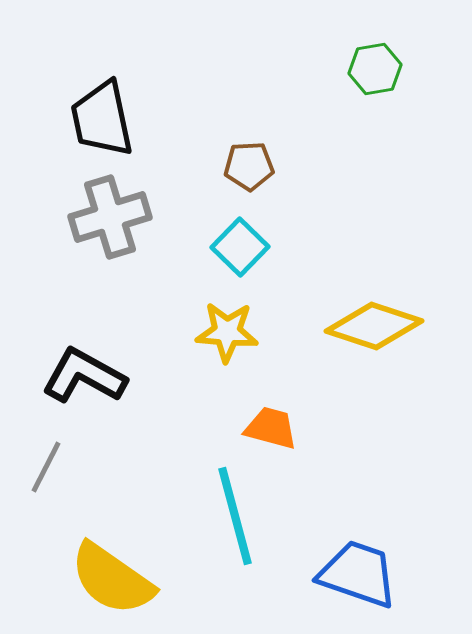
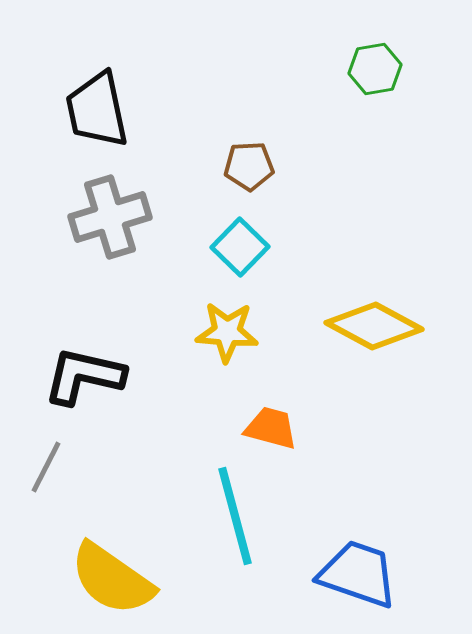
black trapezoid: moved 5 px left, 9 px up
yellow diamond: rotated 10 degrees clockwise
black L-shape: rotated 16 degrees counterclockwise
